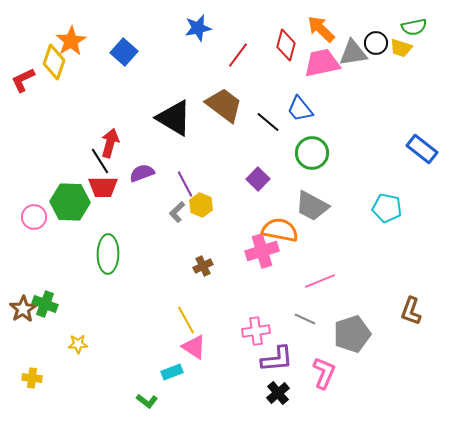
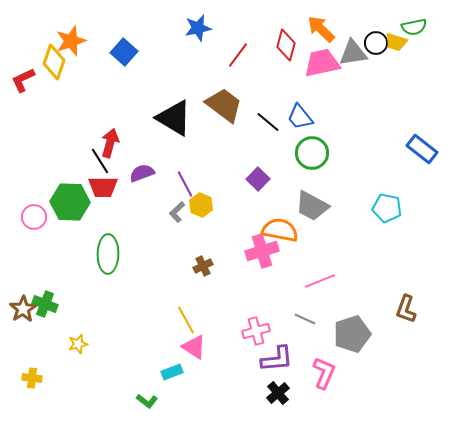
orange star at (71, 41): rotated 12 degrees clockwise
yellow trapezoid at (401, 48): moved 5 px left, 6 px up
blue trapezoid at (300, 109): moved 8 px down
brown L-shape at (411, 311): moved 5 px left, 2 px up
pink cross at (256, 331): rotated 8 degrees counterclockwise
yellow star at (78, 344): rotated 12 degrees counterclockwise
